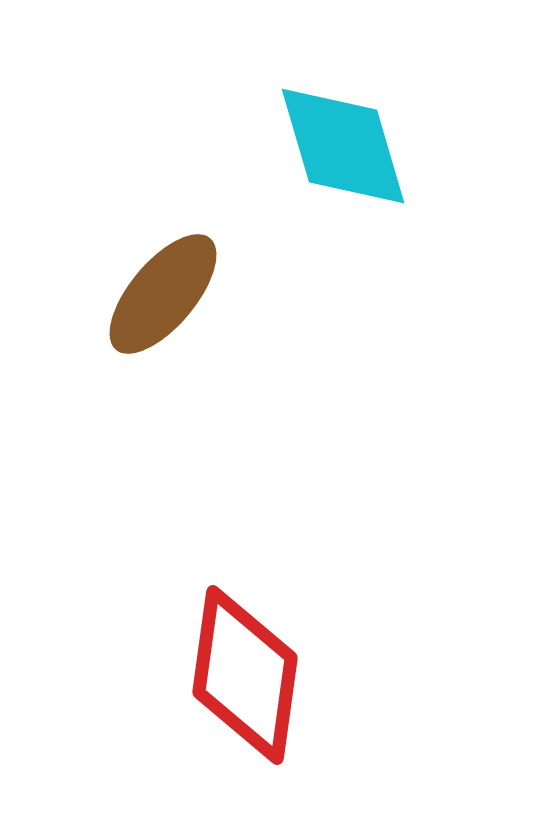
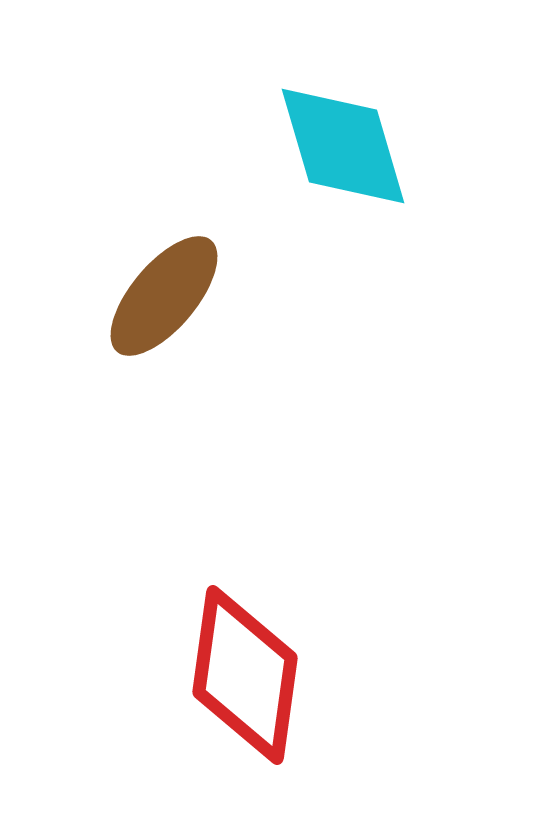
brown ellipse: moved 1 px right, 2 px down
